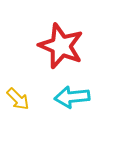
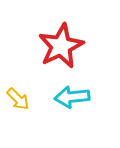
red star: rotated 24 degrees clockwise
